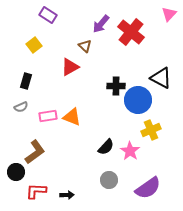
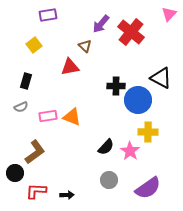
purple rectangle: rotated 42 degrees counterclockwise
red triangle: rotated 18 degrees clockwise
yellow cross: moved 3 px left, 2 px down; rotated 24 degrees clockwise
black circle: moved 1 px left, 1 px down
